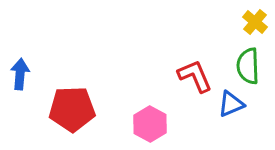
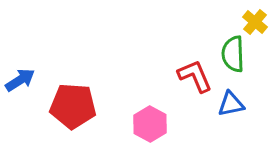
green semicircle: moved 15 px left, 12 px up
blue arrow: moved 6 px down; rotated 52 degrees clockwise
blue triangle: rotated 12 degrees clockwise
red pentagon: moved 1 px right, 3 px up; rotated 6 degrees clockwise
